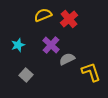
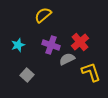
yellow semicircle: rotated 18 degrees counterclockwise
red cross: moved 11 px right, 23 px down
purple cross: rotated 24 degrees counterclockwise
gray square: moved 1 px right
